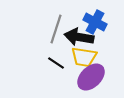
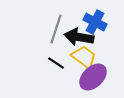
yellow trapezoid: rotated 152 degrees counterclockwise
purple ellipse: moved 2 px right
